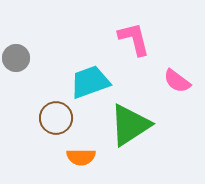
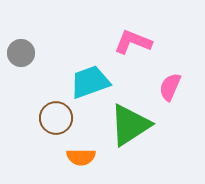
pink L-shape: moved 1 px left, 3 px down; rotated 54 degrees counterclockwise
gray circle: moved 5 px right, 5 px up
pink semicircle: moved 7 px left, 6 px down; rotated 76 degrees clockwise
